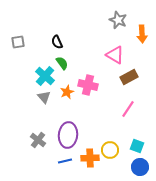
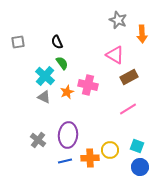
gray triangle: rotated 24 degrees counterclockwise
pink line: rotated 24 degrees clockwise
